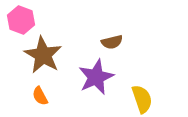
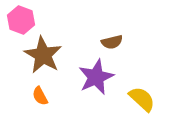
yellow semicircle: rotated 28 degrees counterclockwise
